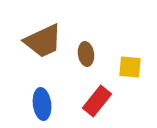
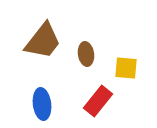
brown trapezoid: rotated 27 degrees counterclockwise
yellow square: moved 4 px left, 1 px down
red rectangle: moved 1 px right
